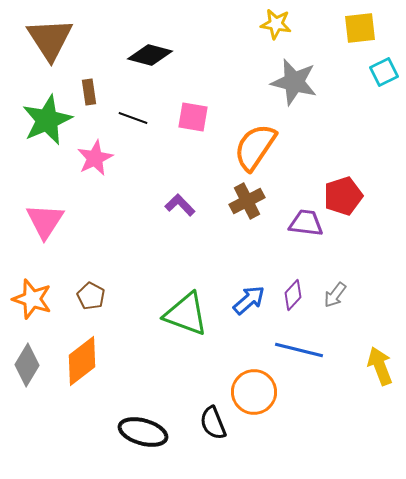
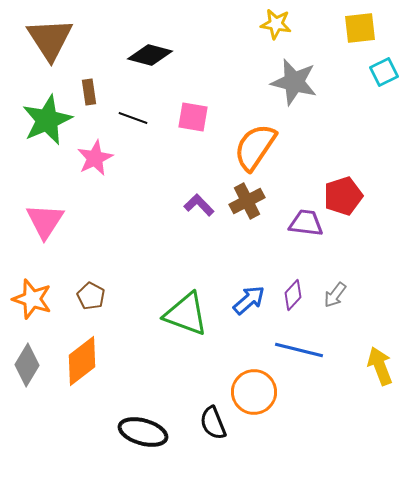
purple L-shape: moved 19 px right
